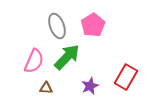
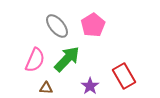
gray ellipse: rotated 20 degrees counterclockwise
green arrow: moved 2 px down
pink semicircle: moved 1 px right, 1 px up
red rectangle: moved 2 px left, 1 px up; rotated 60 degrees counterclockwise
purple star: rotated 12 degrees counterclockwise
